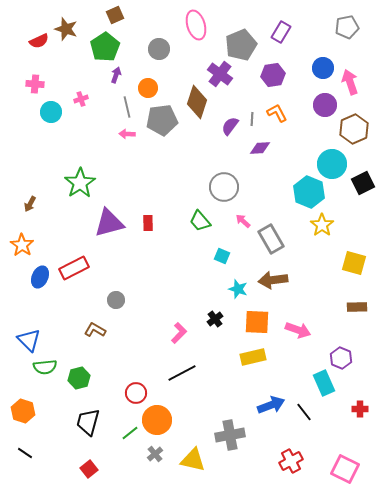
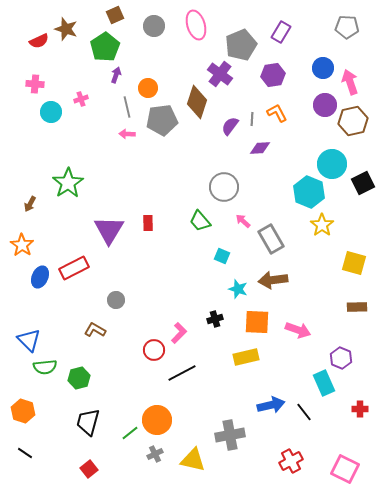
gray pentagon at (347, 27): rotated 15 degrees clockwise
gray circle at (159, 49): moved 5 px left, 23 px up
brown hexagon at (354, 129): moved 1 px left, 8 px up; rotated 12 degrees clockwise
green star at (80, 183): moved 12 px left
purple triangle at (109, 223): moved 7 px down; rotated 44 degrees counterclockwise
black cross at (215, 319): rotated 21 degrees clockwise
yellow rectangle at (253, 357): moved 7 px left
red circle at (136, 393): moved 18 px right, 43 px up
blue arrow at (271, 405): rotated 8 degrees clockwise
gray cross at (155, 454): rotated 14 degrees clockwise
